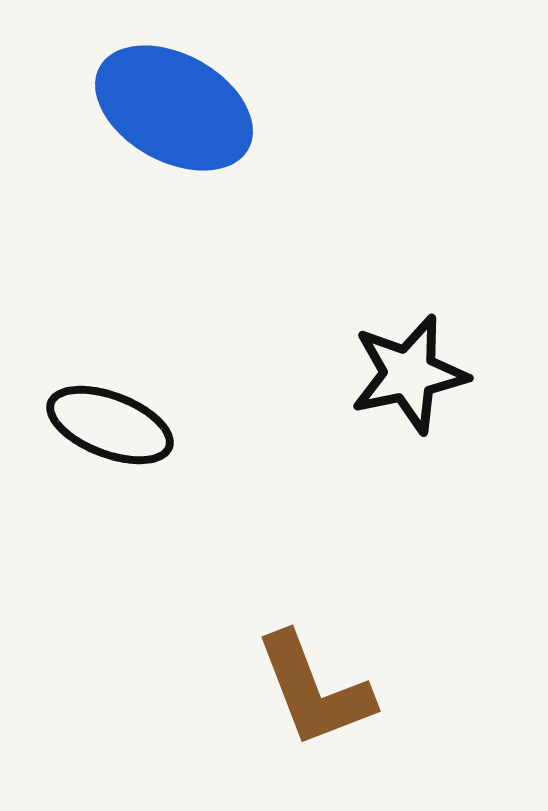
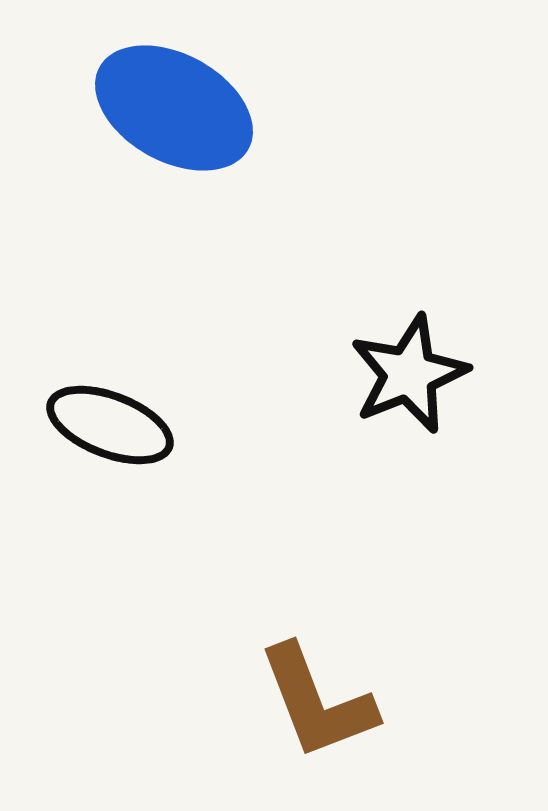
black star: rotated 10 degrees counterclockwise
brown L-shape: moved 3 px right, 12 px down
